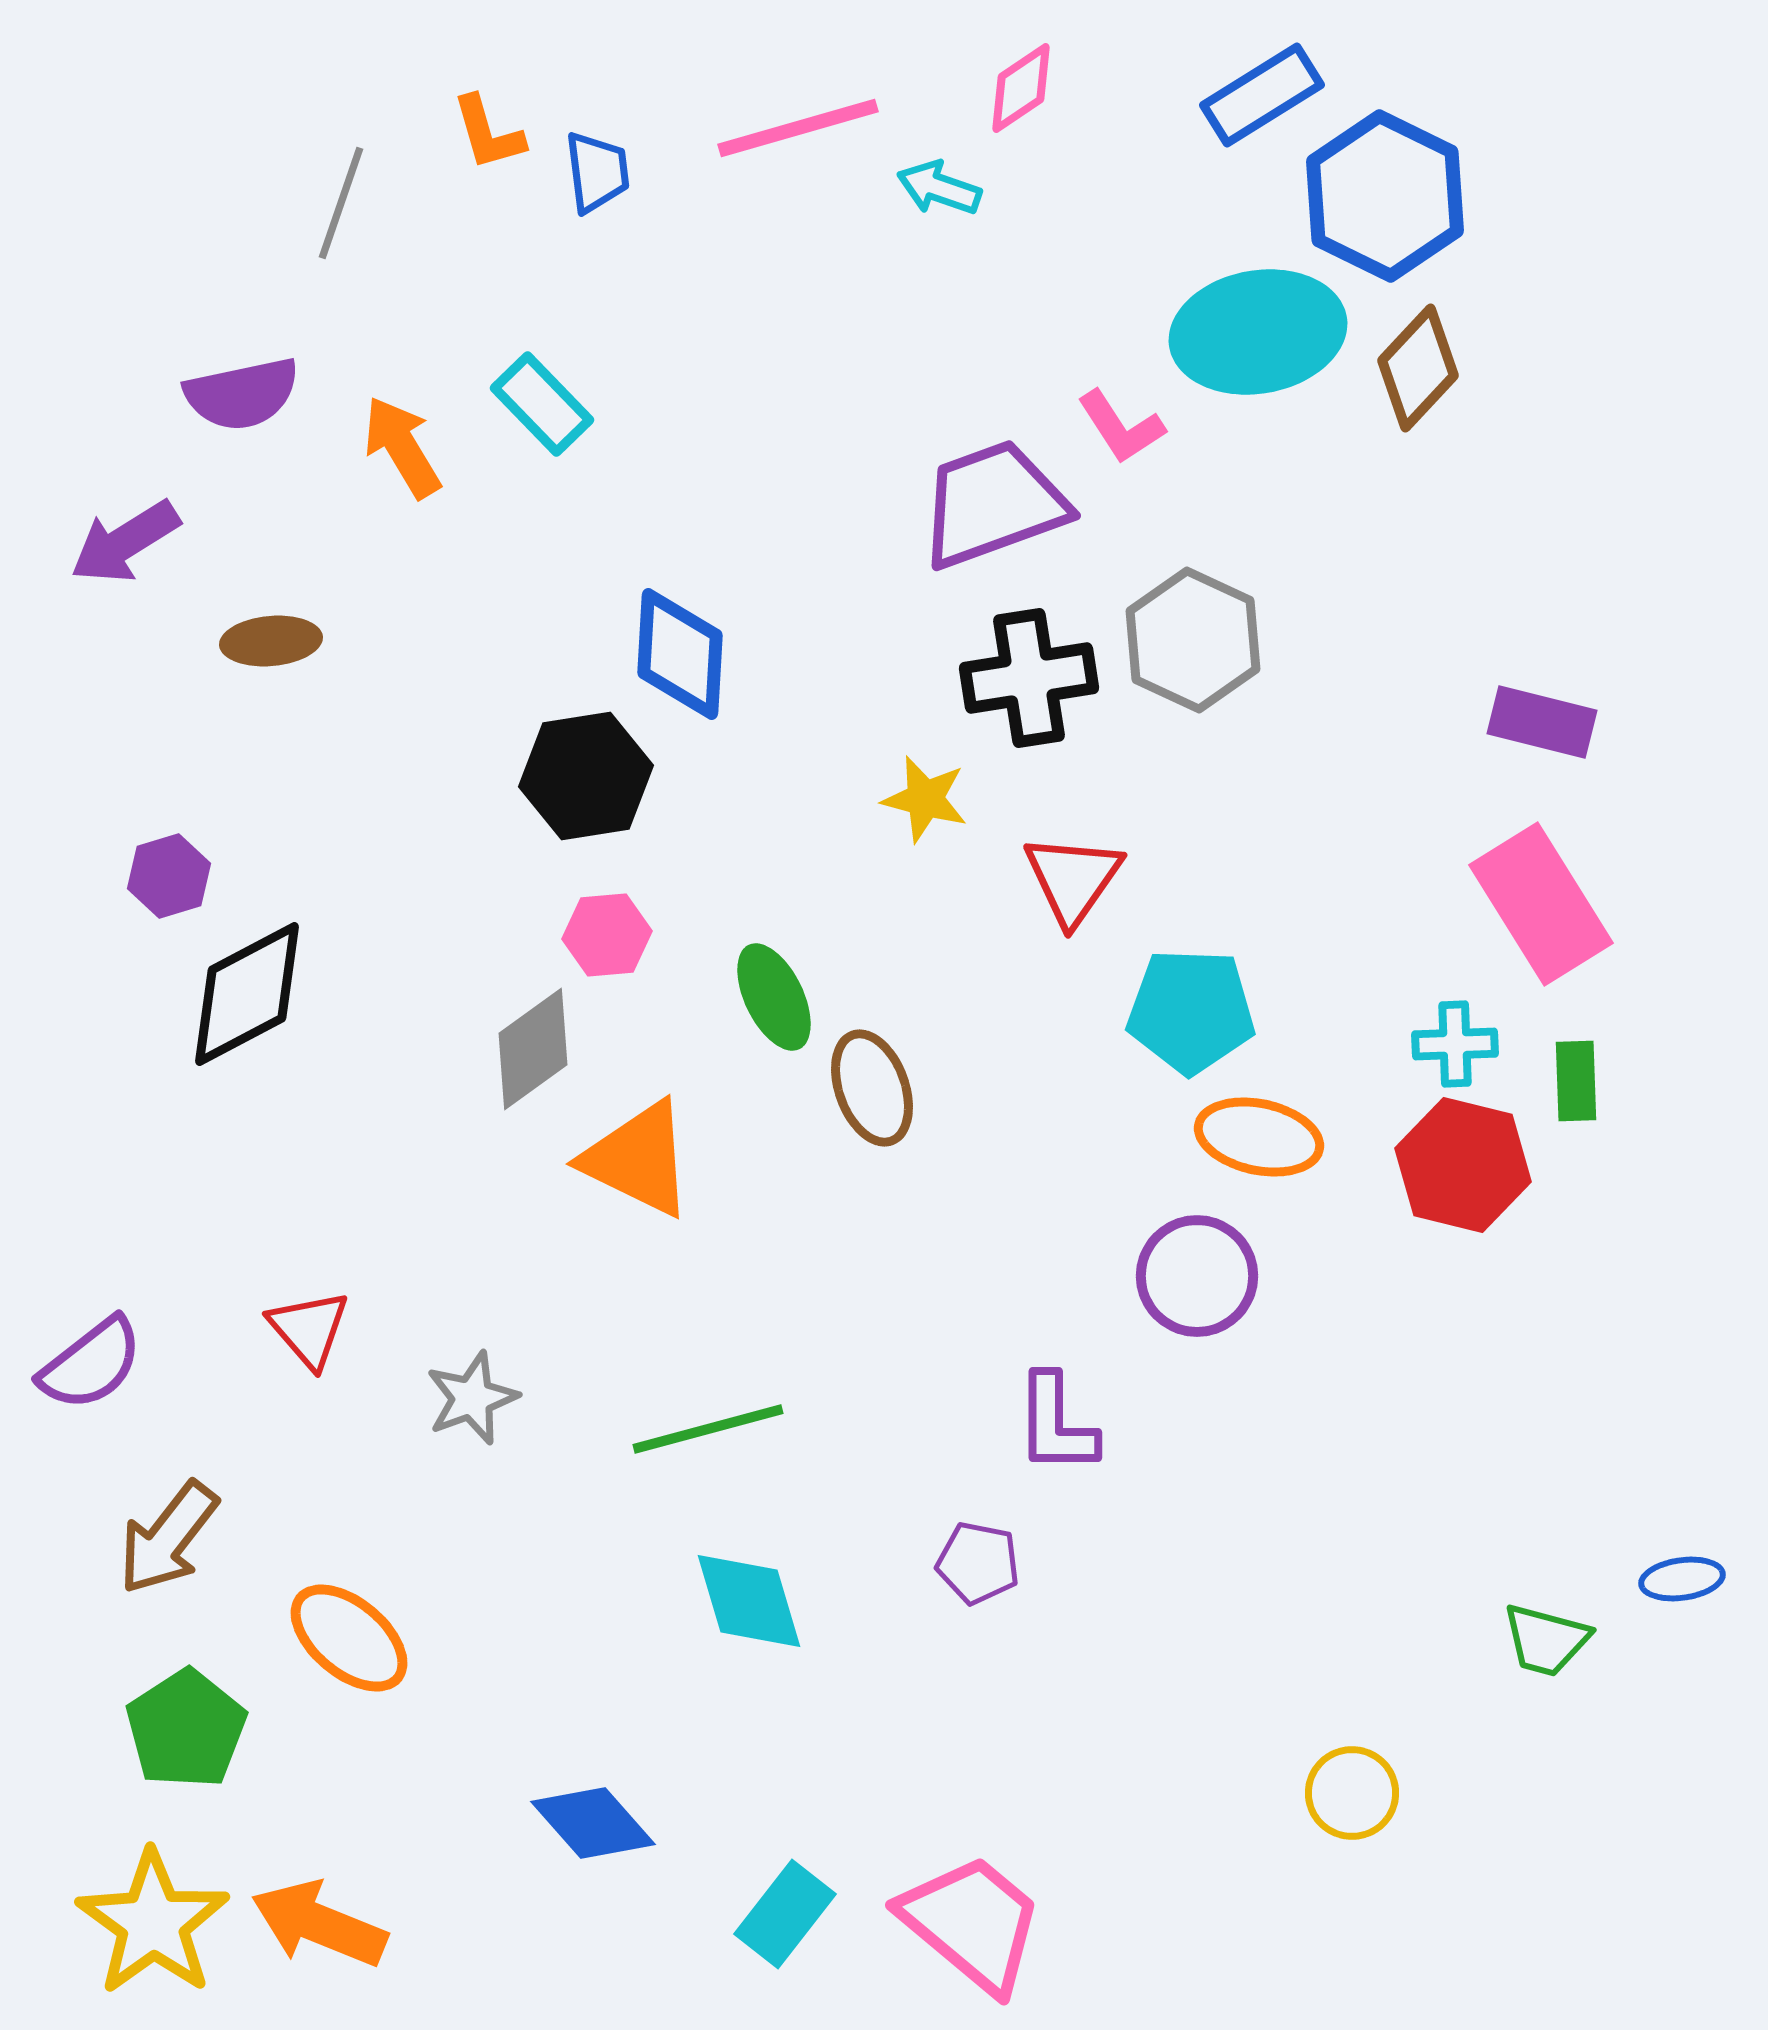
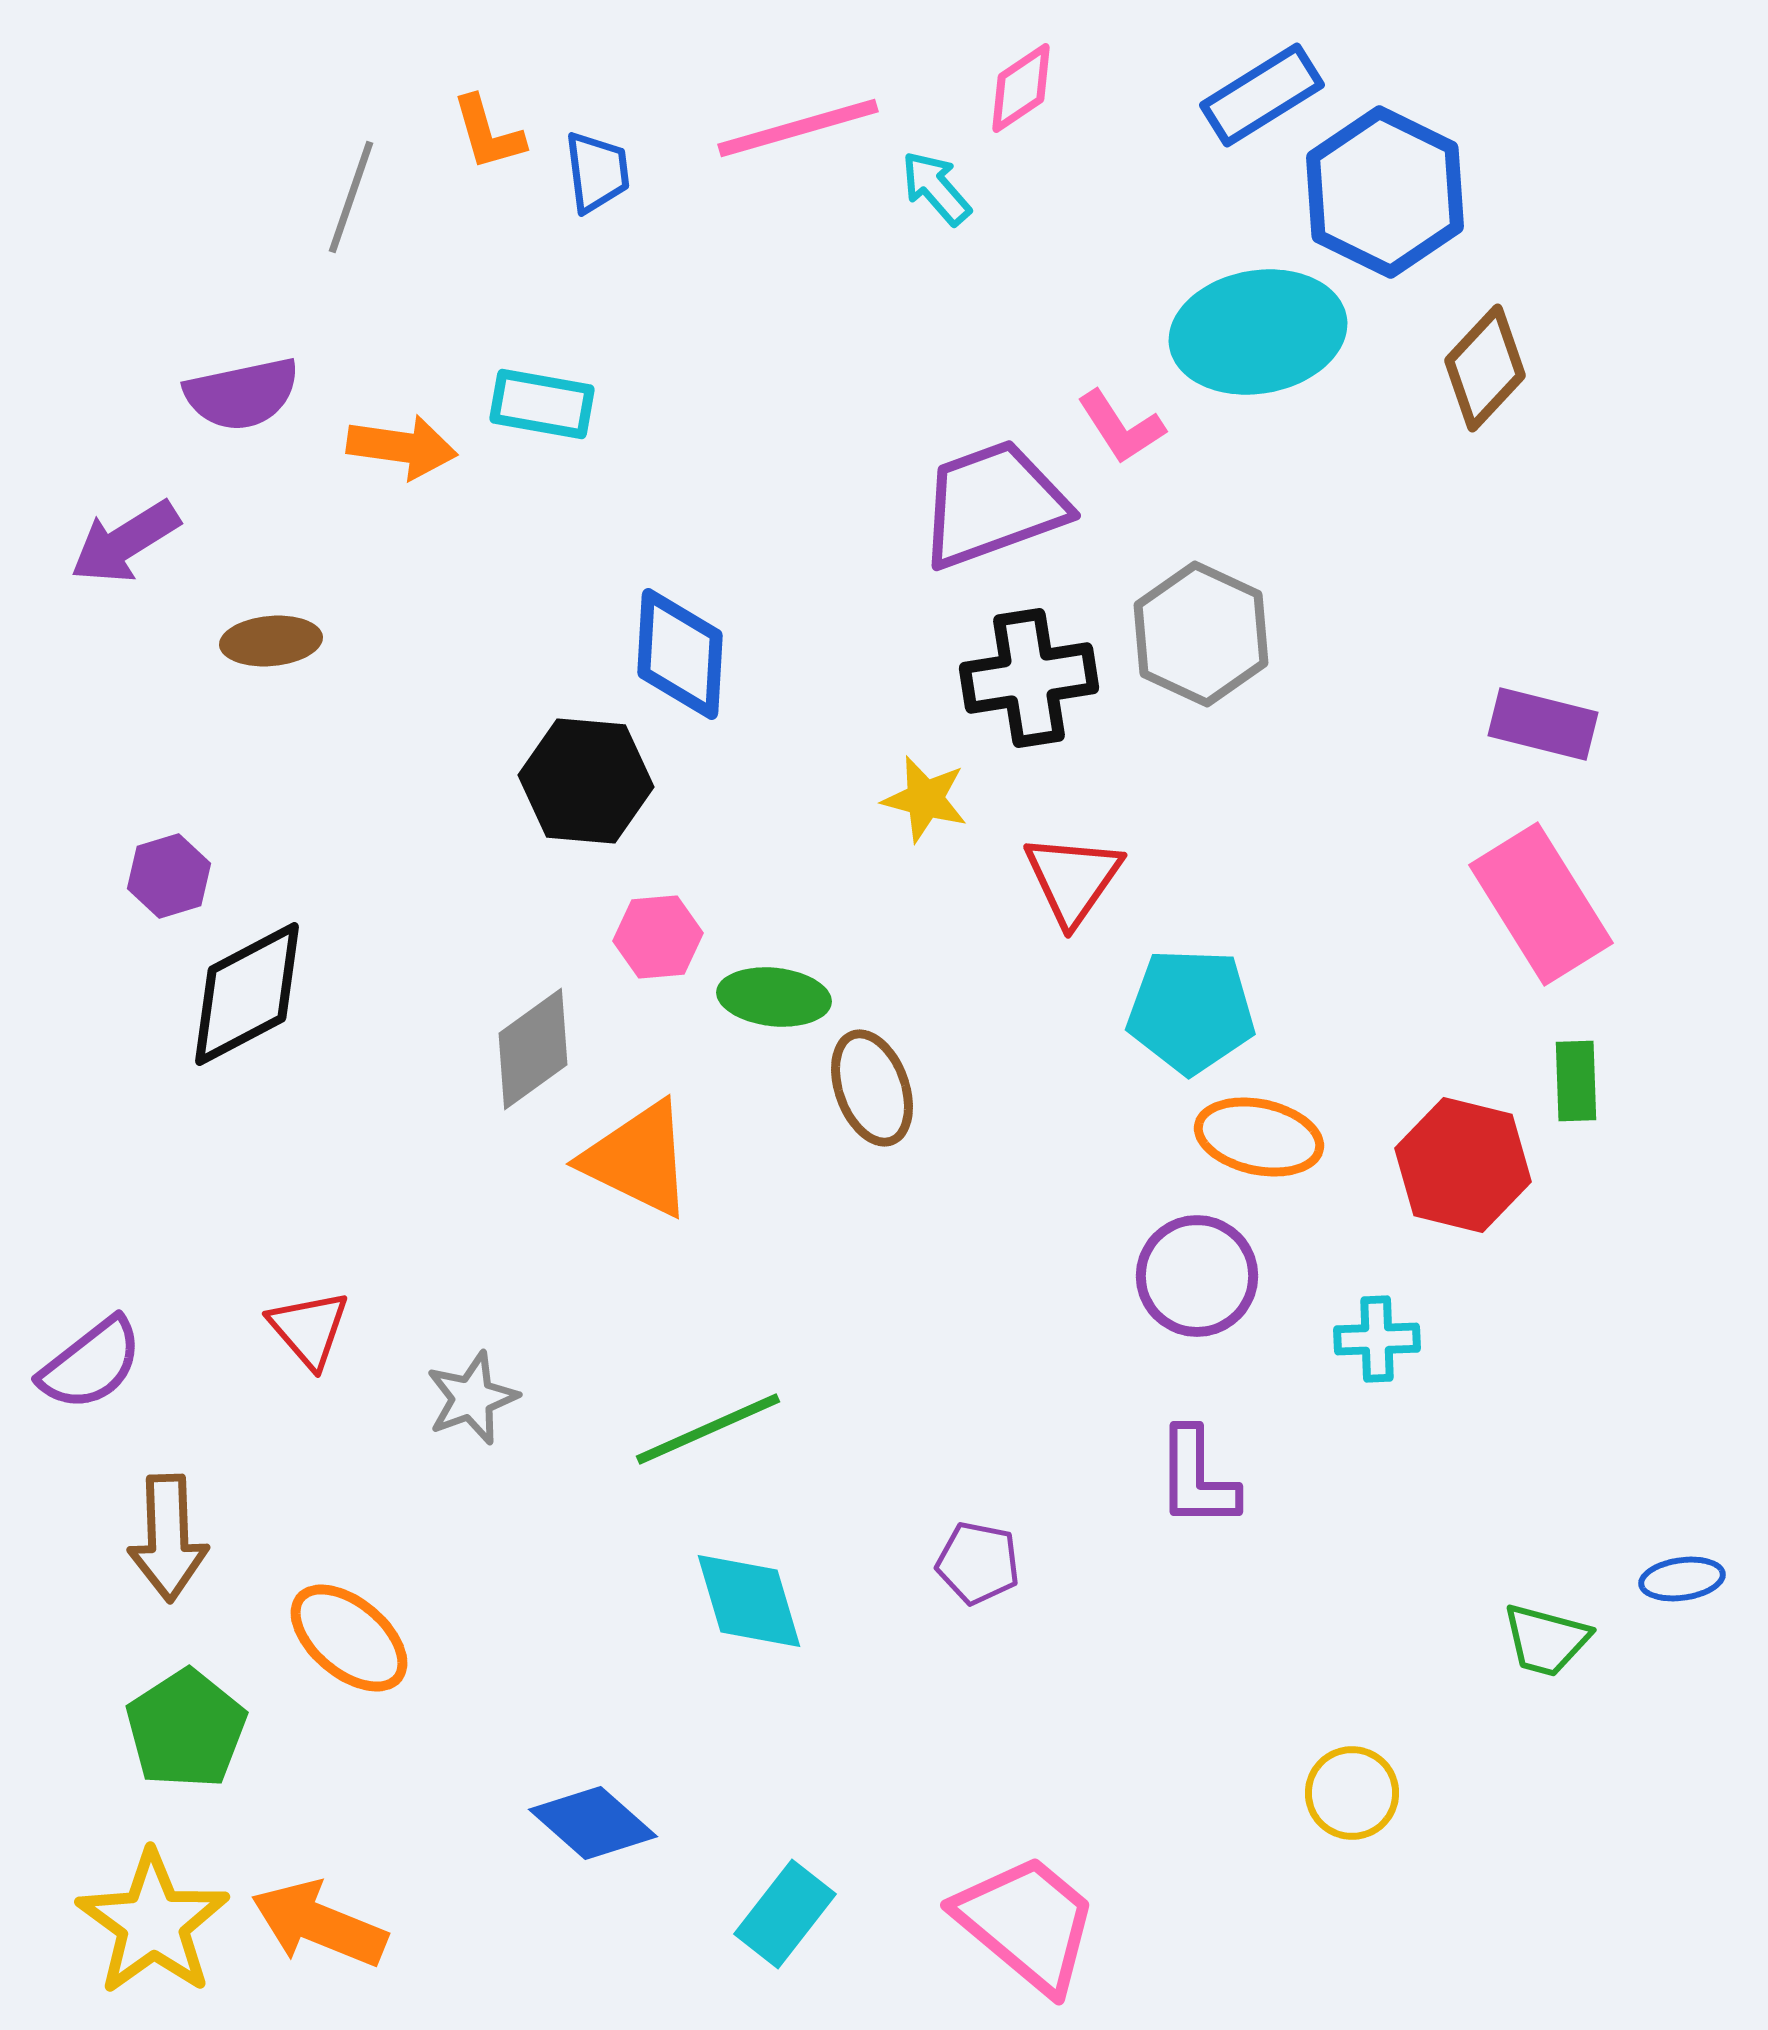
cyan arrow at (939, 188): moved 3 px left; rotated 30 degrees clockwise
blue hexagon at (1385, 196): moved 4 px up
gray line at (341, 203): moved 10 px right, 6 px up
brown diamond at (1418, 368): moved 67 px right
cyan rectangle at (542, 404): rotated 36 degrees counterclockwise
orange arrow at (402, 447): rotated 129 degrees clockwise
gray hexagon at (1193, 640): moved 8 px right, 6 px up
purple rectangle at (1542, 722): moved 1 px right, 2 px down
black hexagon at (586, 776): moved 5 px down; rotated 14 degrees clockwise
pink hexagon at (607, 935): moved 51 px right, 2 px down
green ellipse at (774, 997): rotated 58 degrees counterclockwise
cyan cross at (1455, 1044): moved 78 px left, 295 px down
purple L-shape at (1056, 1424): moved 141 px right, 54 px down
green line at (708, 1429): rotated 9 degrees counterclockwise
brown arrow at (168, 1538): rotated 40 degrees counterclockwise
blue diamond at (593, 1823): rotated 7 degrees counterclockwise
pink trapezoid at (972, 1923): moved 55 px right
